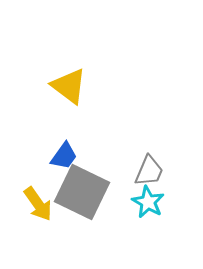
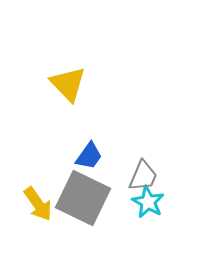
yellow triangle: moved 1 px left, 2 px up; rotated 9 degrees clockwise
blue trapezoid: moved 25 px right
gray trapezoid: moved 6 px left, 5 px down
gray square: moved 1 px right, 6 px down
